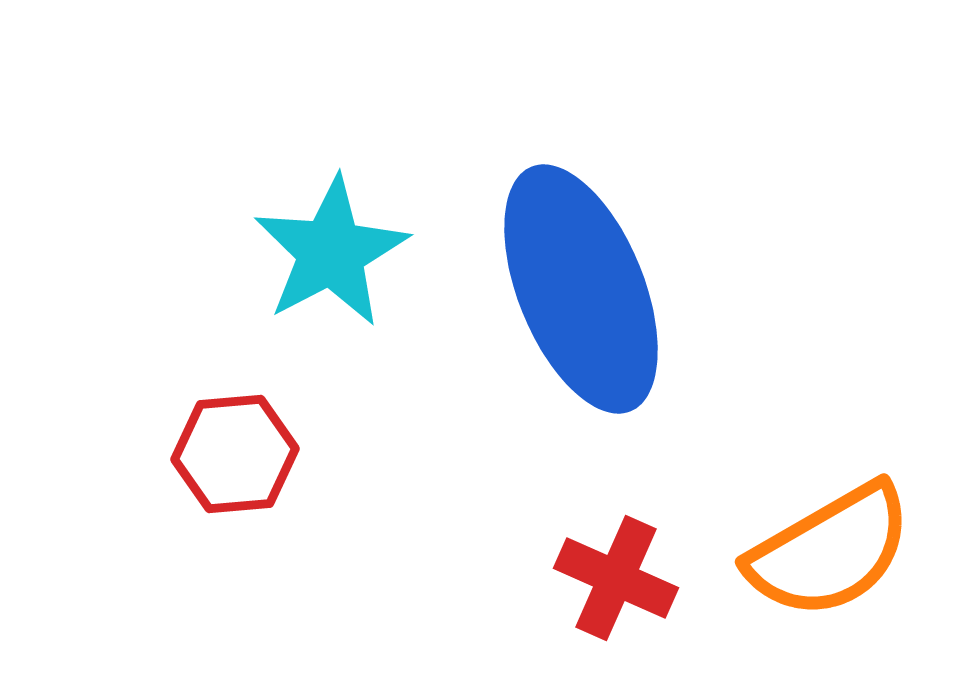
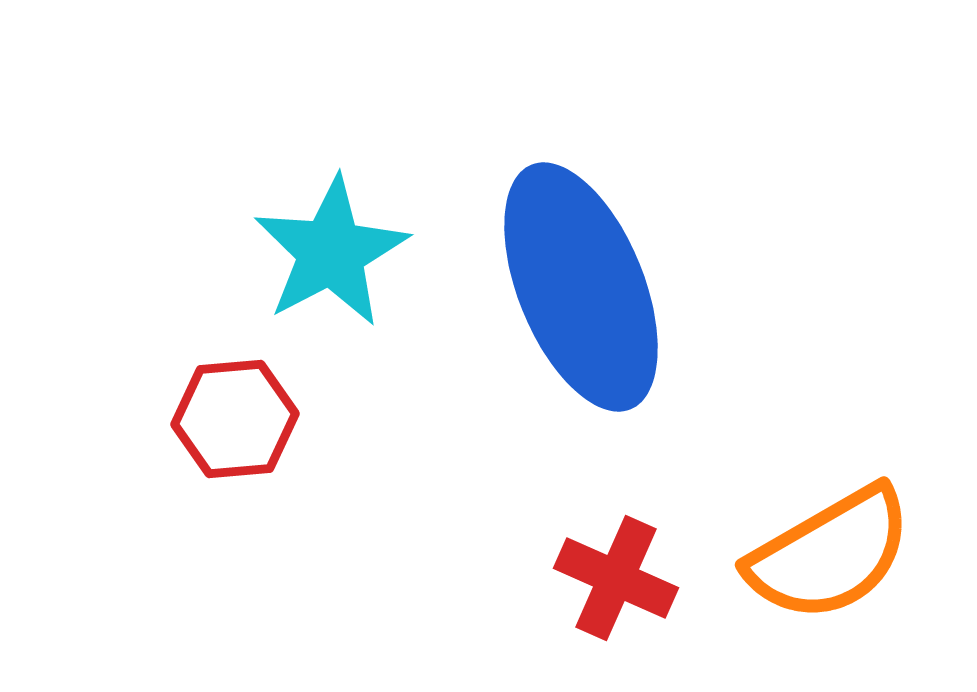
blue ellipse: moved 2 px up
red hexagon: moved 35 px up
orange semicircle: moved 3 px down
